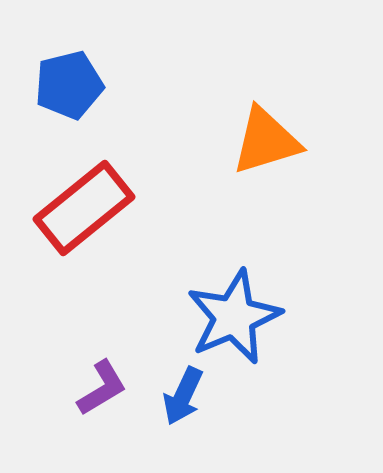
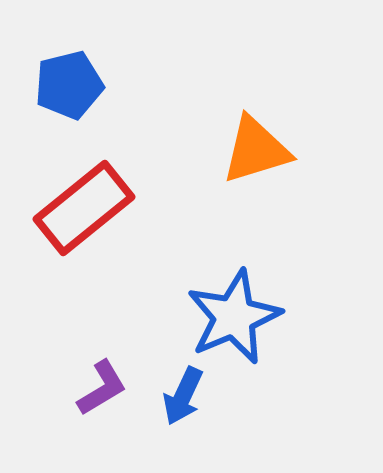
orange triangle: moved 10 px left, 9 px down
